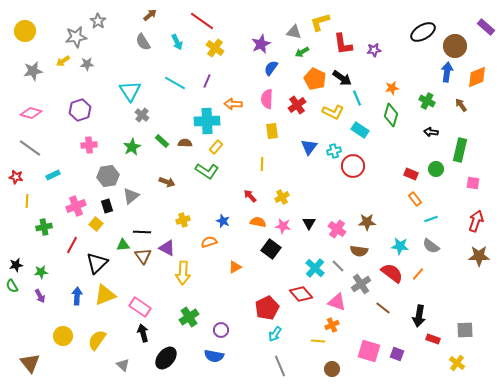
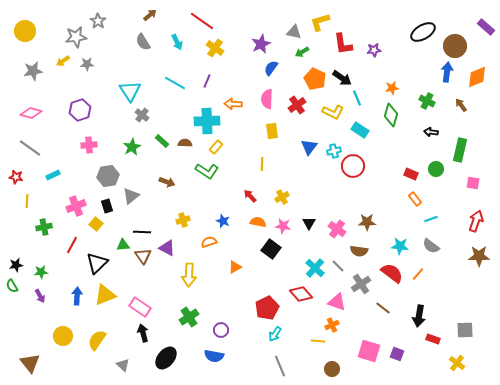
yellow arrow at (183, 273): moved 6 px right, 2 px down
